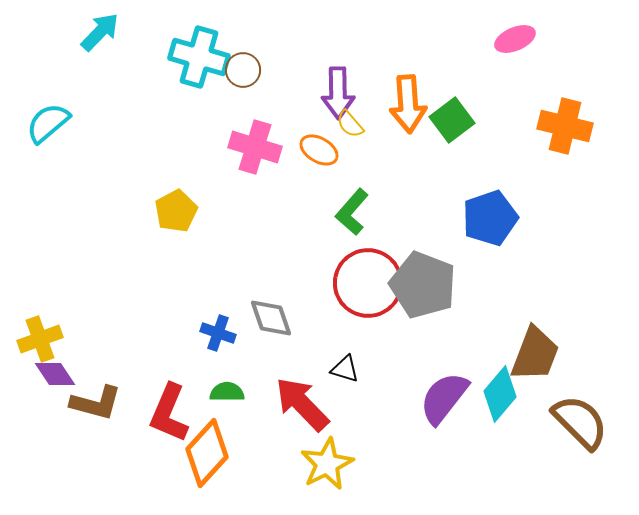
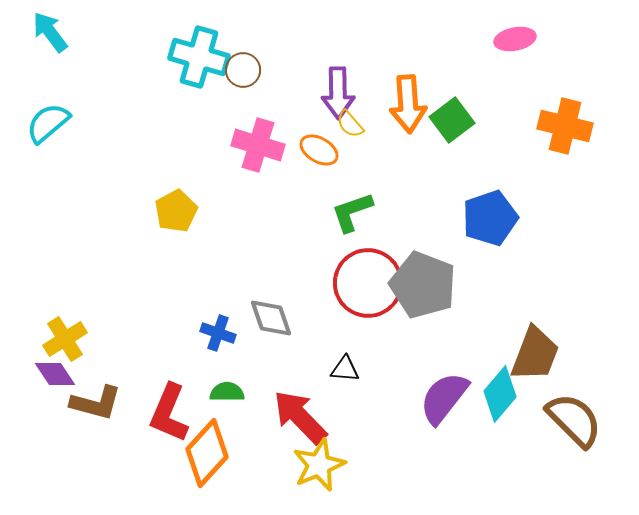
cyan arrow: moved 50 px left; rotated 81 degrees counterclockwise
pink ellipse: rotated 12 degrees clockwise
pink cross: moved 3 px right, 2 px up
green L-shape: rotated 30 degrees clockwise
yellow cross: moved 25 px right; rotated 12 degrees counterclockwise
black triangle: rotated 12 degrees counterclockwise
red arrow: moved 2 px left, 13 px down
brown semicircle: moved 6 px left, 2 px up
yellow star: moved 8 px left, 1 px down; rotated 4 degrees clockwise
